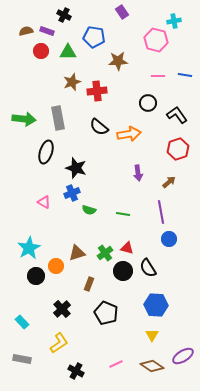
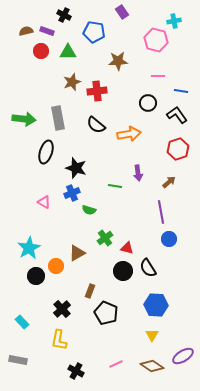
blue pentagon at (94, 37): moved 5 px up
blue line at (185, 75): moved 4 px left, 16 px down
black semicircle at (99, 127): moved 3 px left, 2 px up
green line at (123, 214): moved 8 px left, 28 px up
brown triangle at (77, 253): rotated 12 degrees counterclockwise
green cross at (105, 253): moved 15 px up
brown rectangle at (89, 284): moved 1 px right, 7 px down
yellow L-shape at (59, 343): moved 3 px up; rotated 135 degrees clockwise
gray rectangle at (22, 359): moved 4 px left, 1 px down
